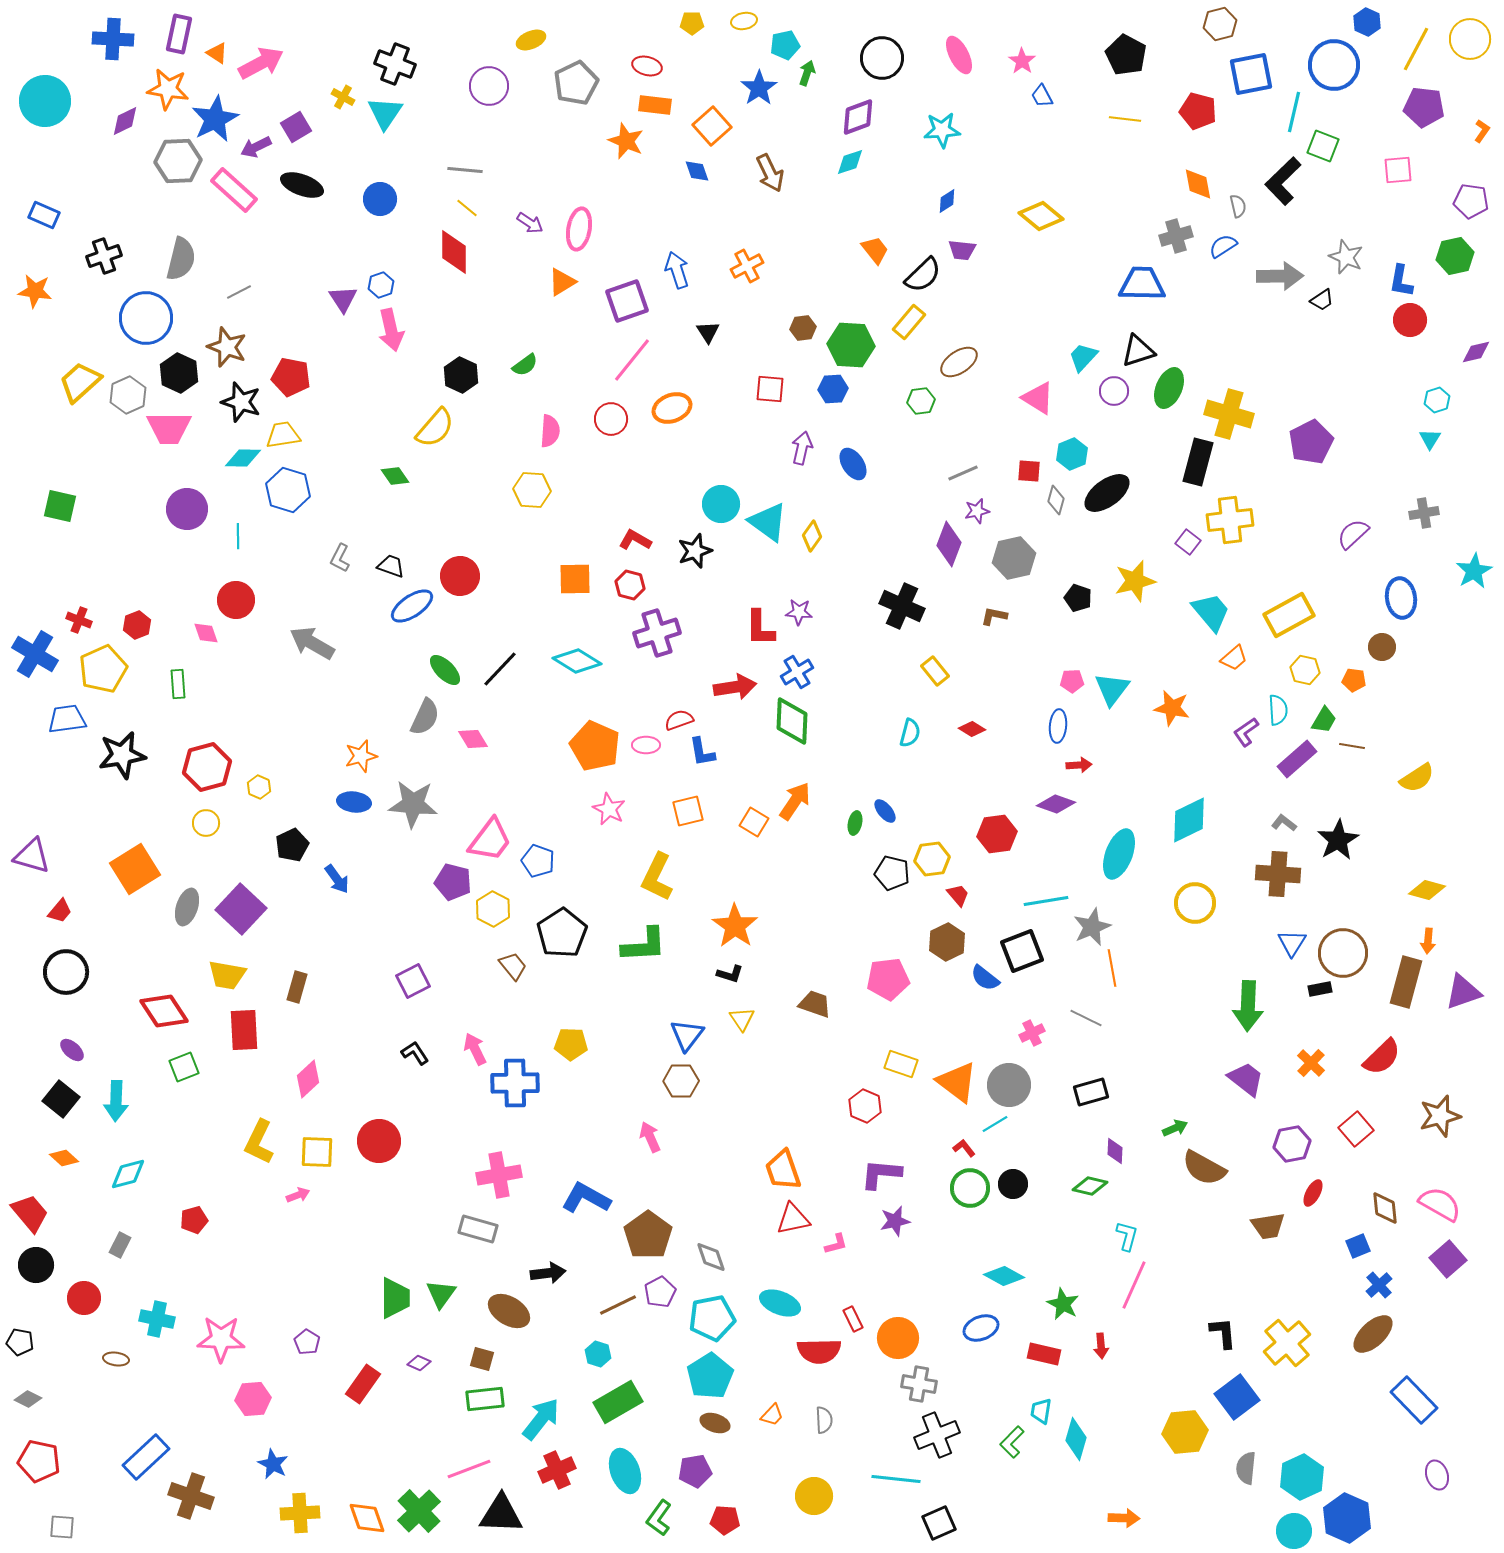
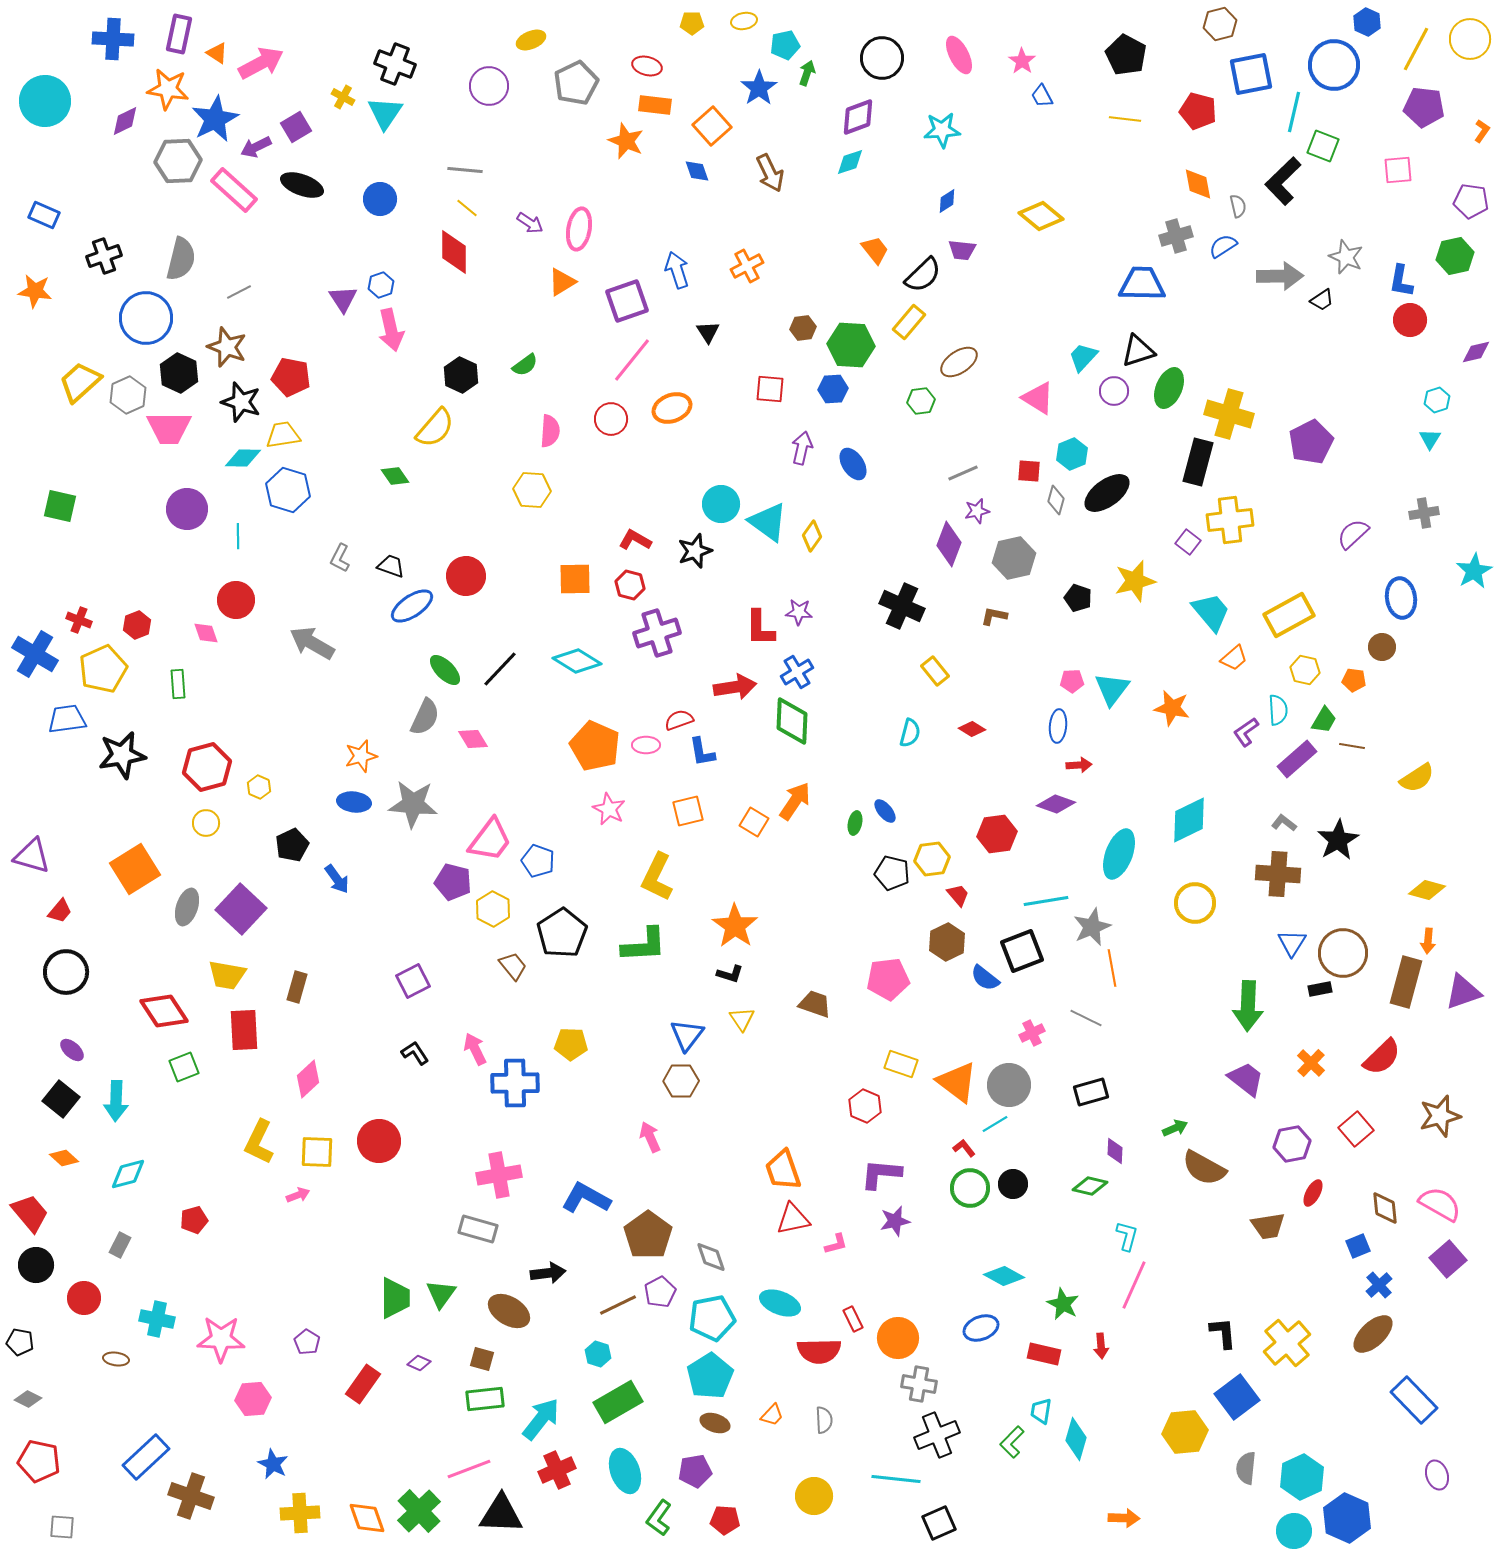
red circle at (460, 576): moved 6 px right
